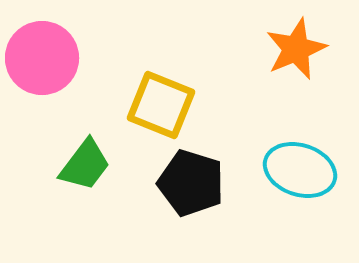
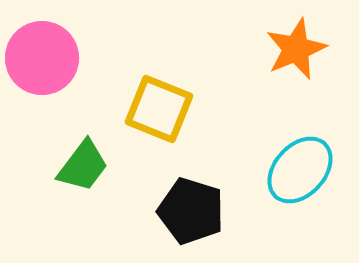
yellow square: moved 2 px left, 4 px down
green trapezoid: moved 2 px left, 1 px down
cyan ellipse: rotated 66 degrees counterclockwise
black pentagon: moved 28 px down
